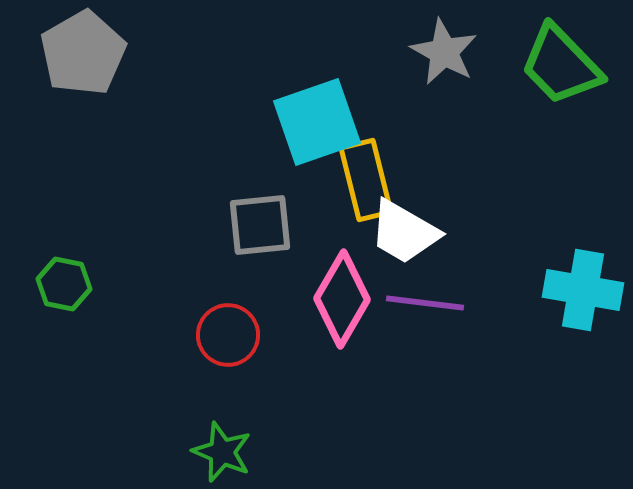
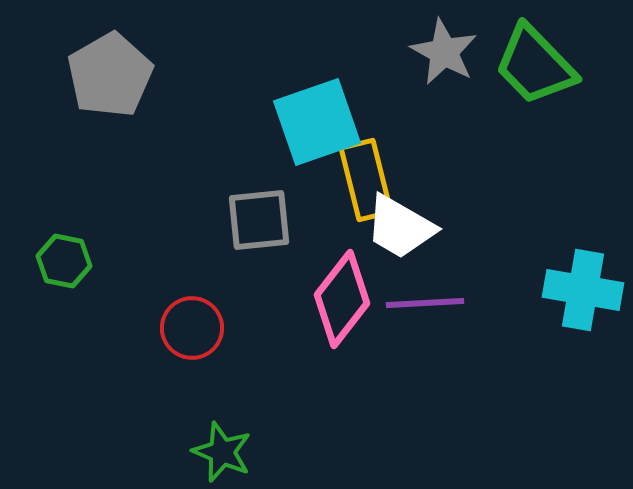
gray pentagon: moved 27 px right, 22 px down
green trapezoid: moved 26 px left
gray square: moved 1 px left, 5 px up
white trapezoid: moved 4 px left, 5 px up
green hexagon: moved 23 px up
pink diamond: rotated 8 degrees clockwise
purple line: rotated 10 degrees counterclockwise
red circle: moved 36 px left, 7 px up
